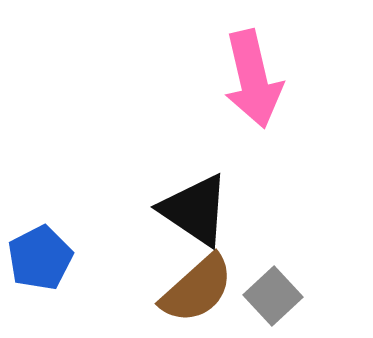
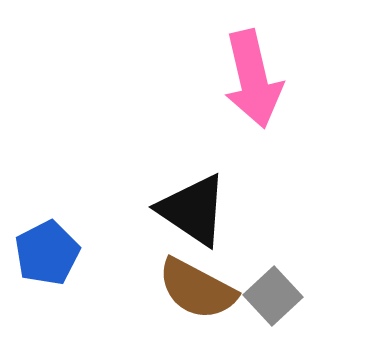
black triangle: moved 2 px left
blue pentagon: moved 7 px right, 5 px up
brown semicircle: rotated 70 degrees clockwise
